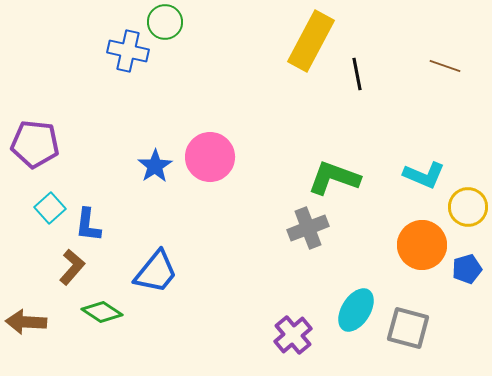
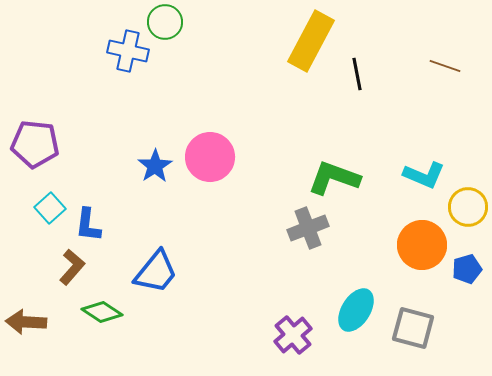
gray square: moved 5 px right
